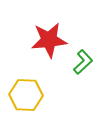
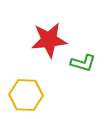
green L-shape: moved 1 px down; rotated 60 degrees clockwise
